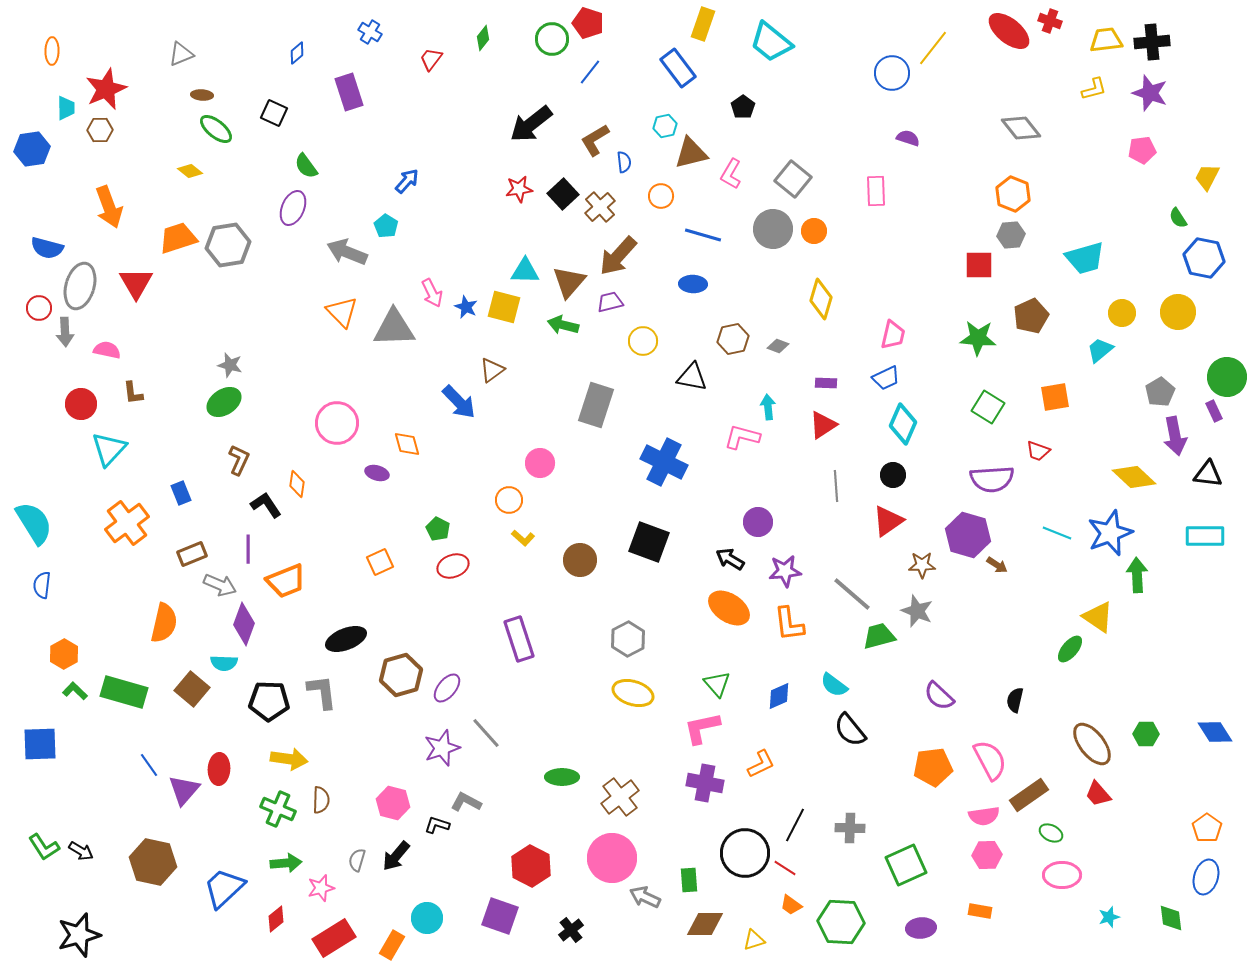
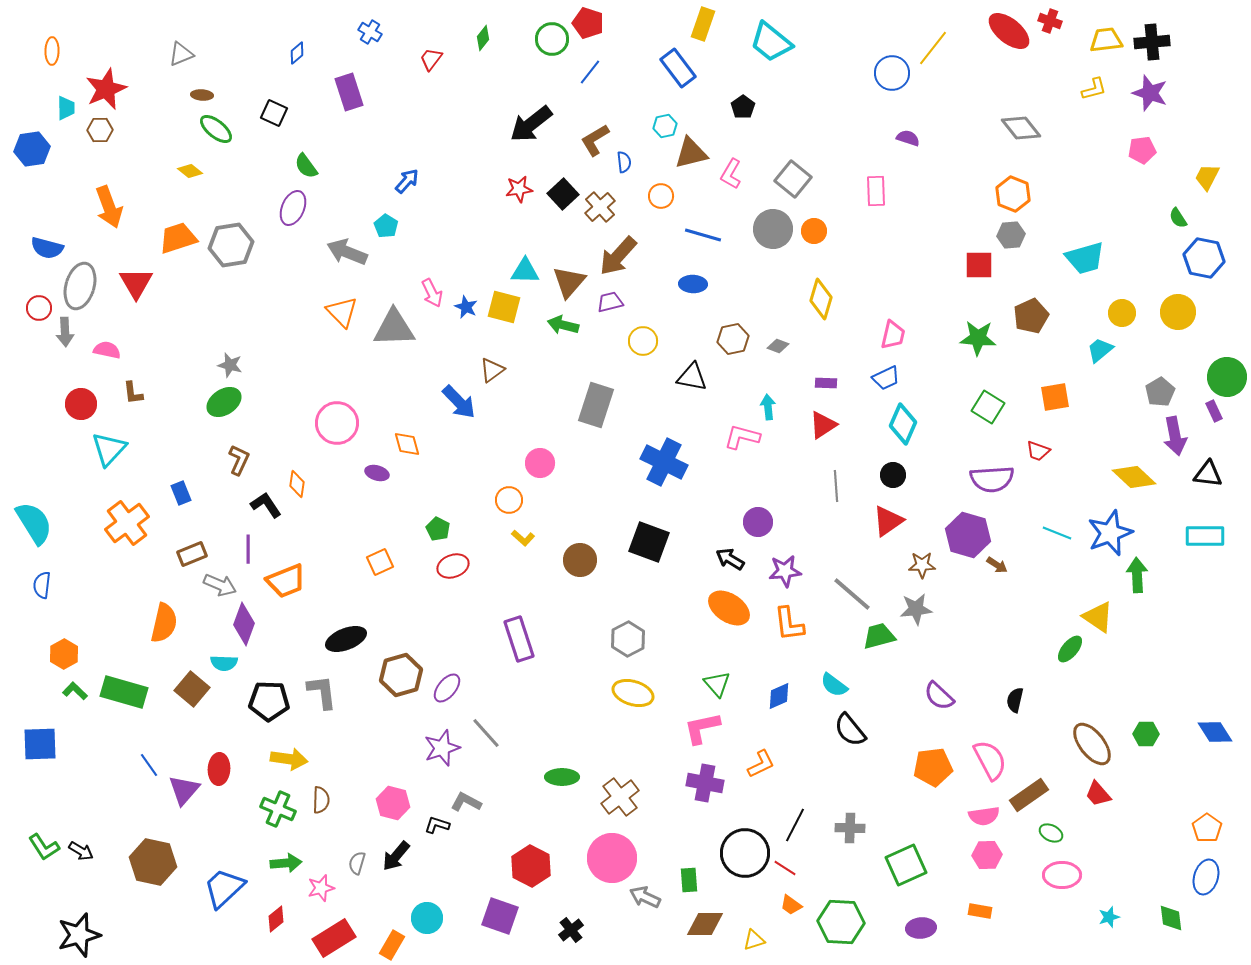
gray hexagon at (228, 245): moved 3 px right
gray star at (917, 611): moved 1 px left, 2 px up; rotated 28 degrees counterclockwise
gray semicircle at (357, 860): moved 3 px down
